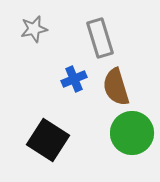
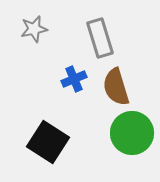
black square: moved 2 px down
